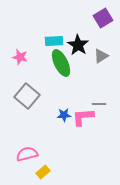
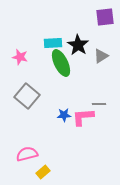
purple square: moved 2 px right, 1 px up; rotated 24 degrees clockwise
cyan rectangle: moved 1 px left, 2 px down
